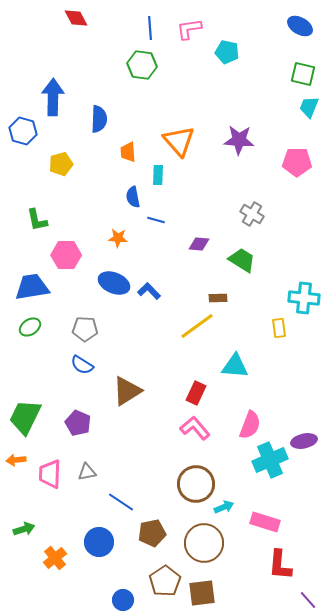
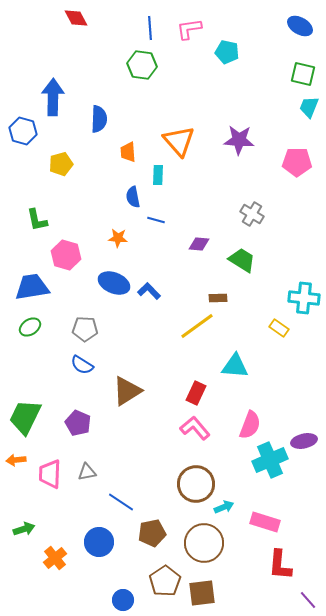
pink hexagon at (66, 255): rotated 16 degrees clockwise
yellow rectangle at (279, 328): rotated 48 degrees counterclockwise
